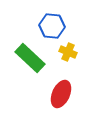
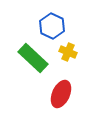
blue hexagon: rotated 20 degrees clockwise
green rectangle: moved 3 px right
